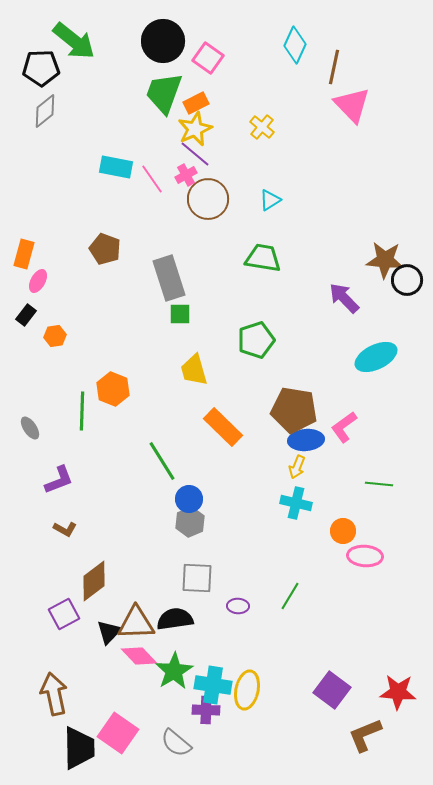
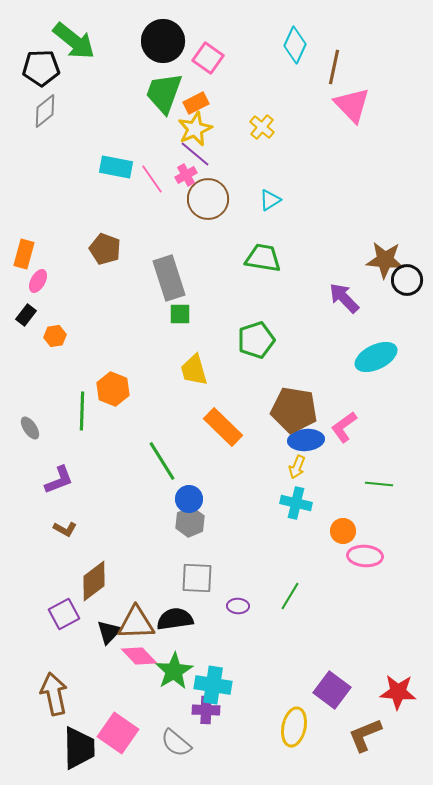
yellow ellipse at (247, 690): moved 47 px right, 37 px down
